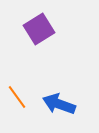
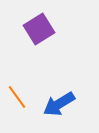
blue arrow: rotated 52 degrees counterclockwise
